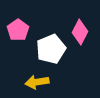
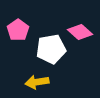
pink diamond: rotated 75 degrees counterclockwise
white pentagon: rotated 12 degrees clockwise
